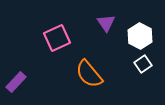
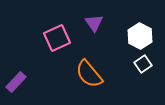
purple triangle: moved 12 px left
